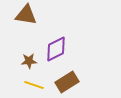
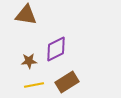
yellow line: rotated 30 degrees counterclockwise
